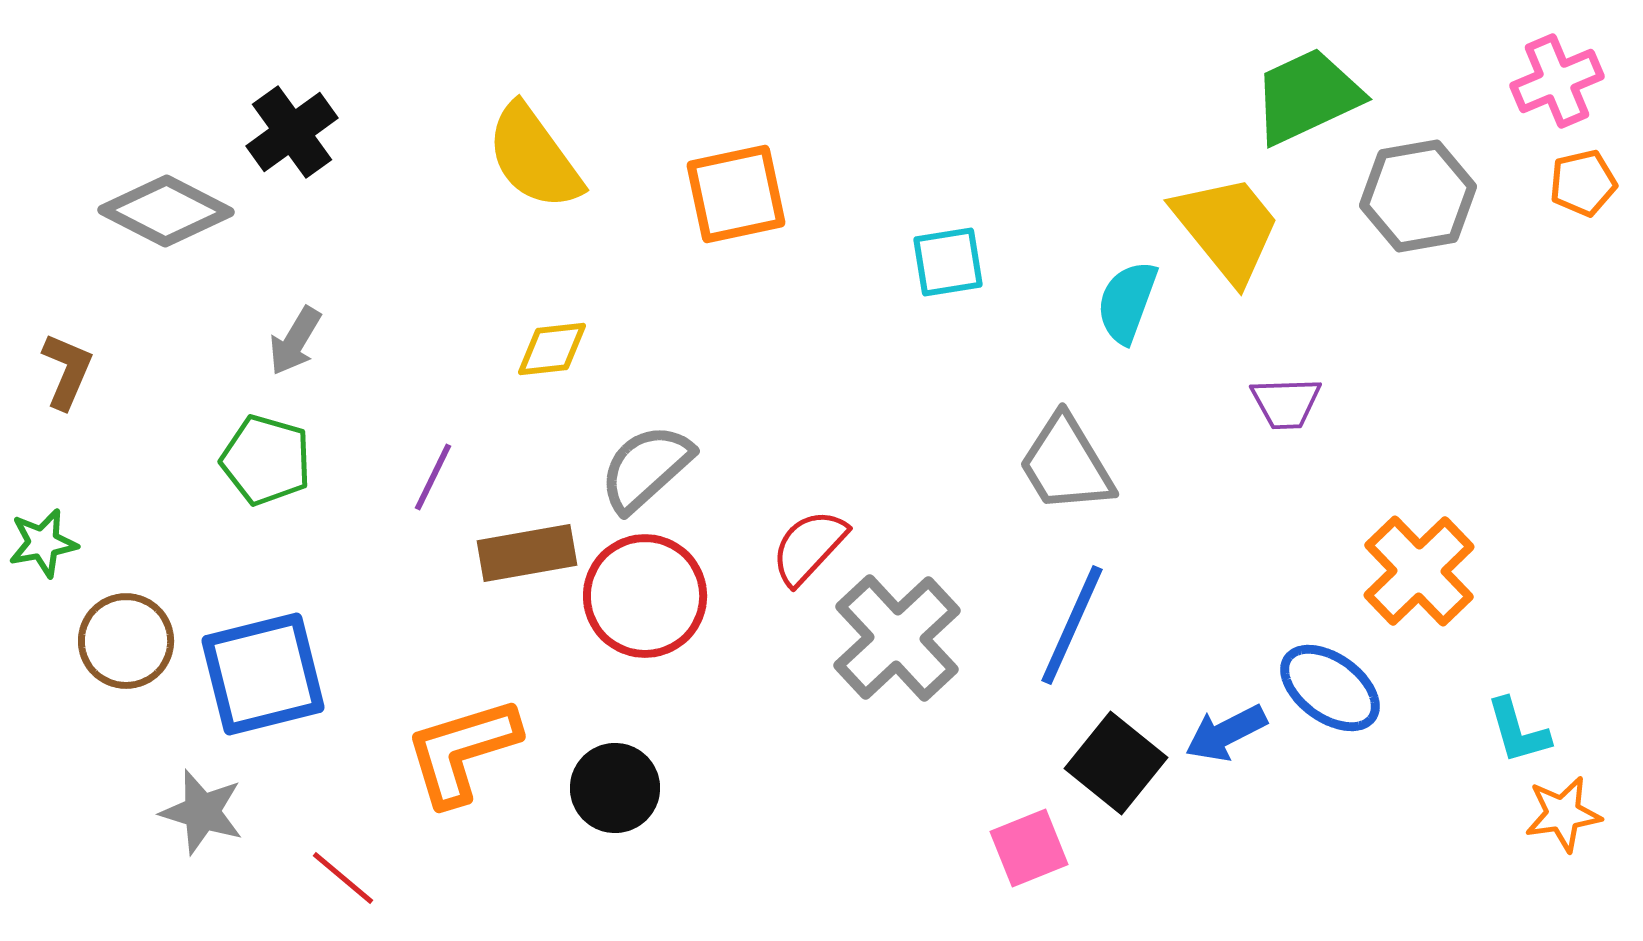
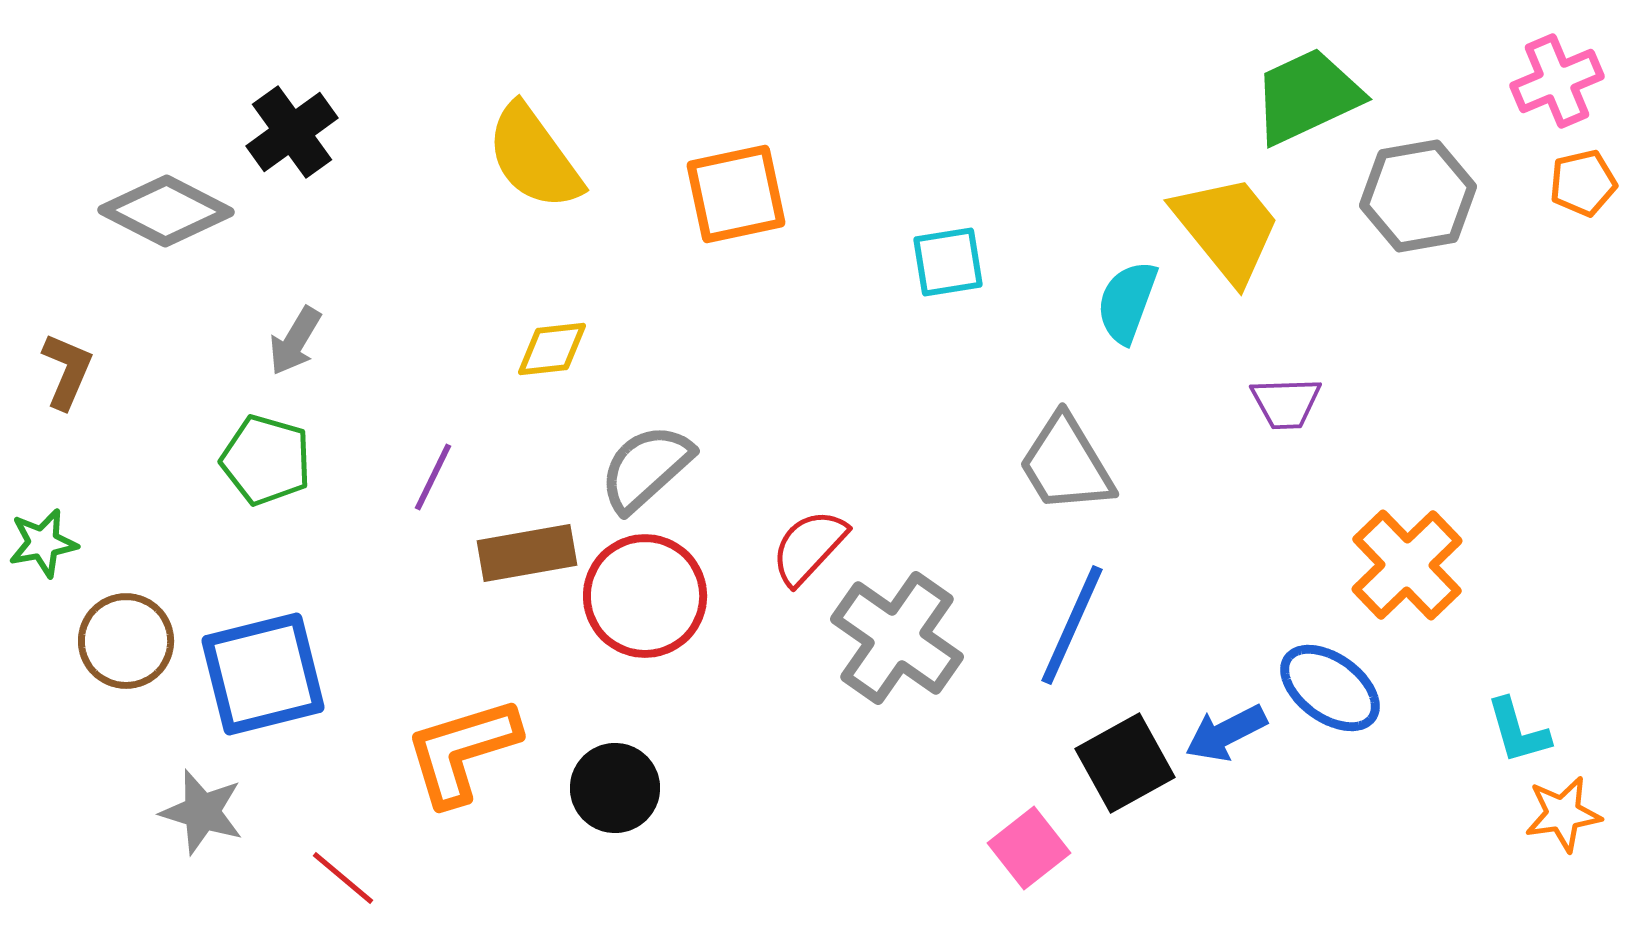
orange cross: moved 12 px left, 6 px up
gray cross: rotated 12 degrees counterclockwise
black square: moved 9 px right; rotated 22 degrees clockwise
pink square: rotated 16 degrees counterclockwise
